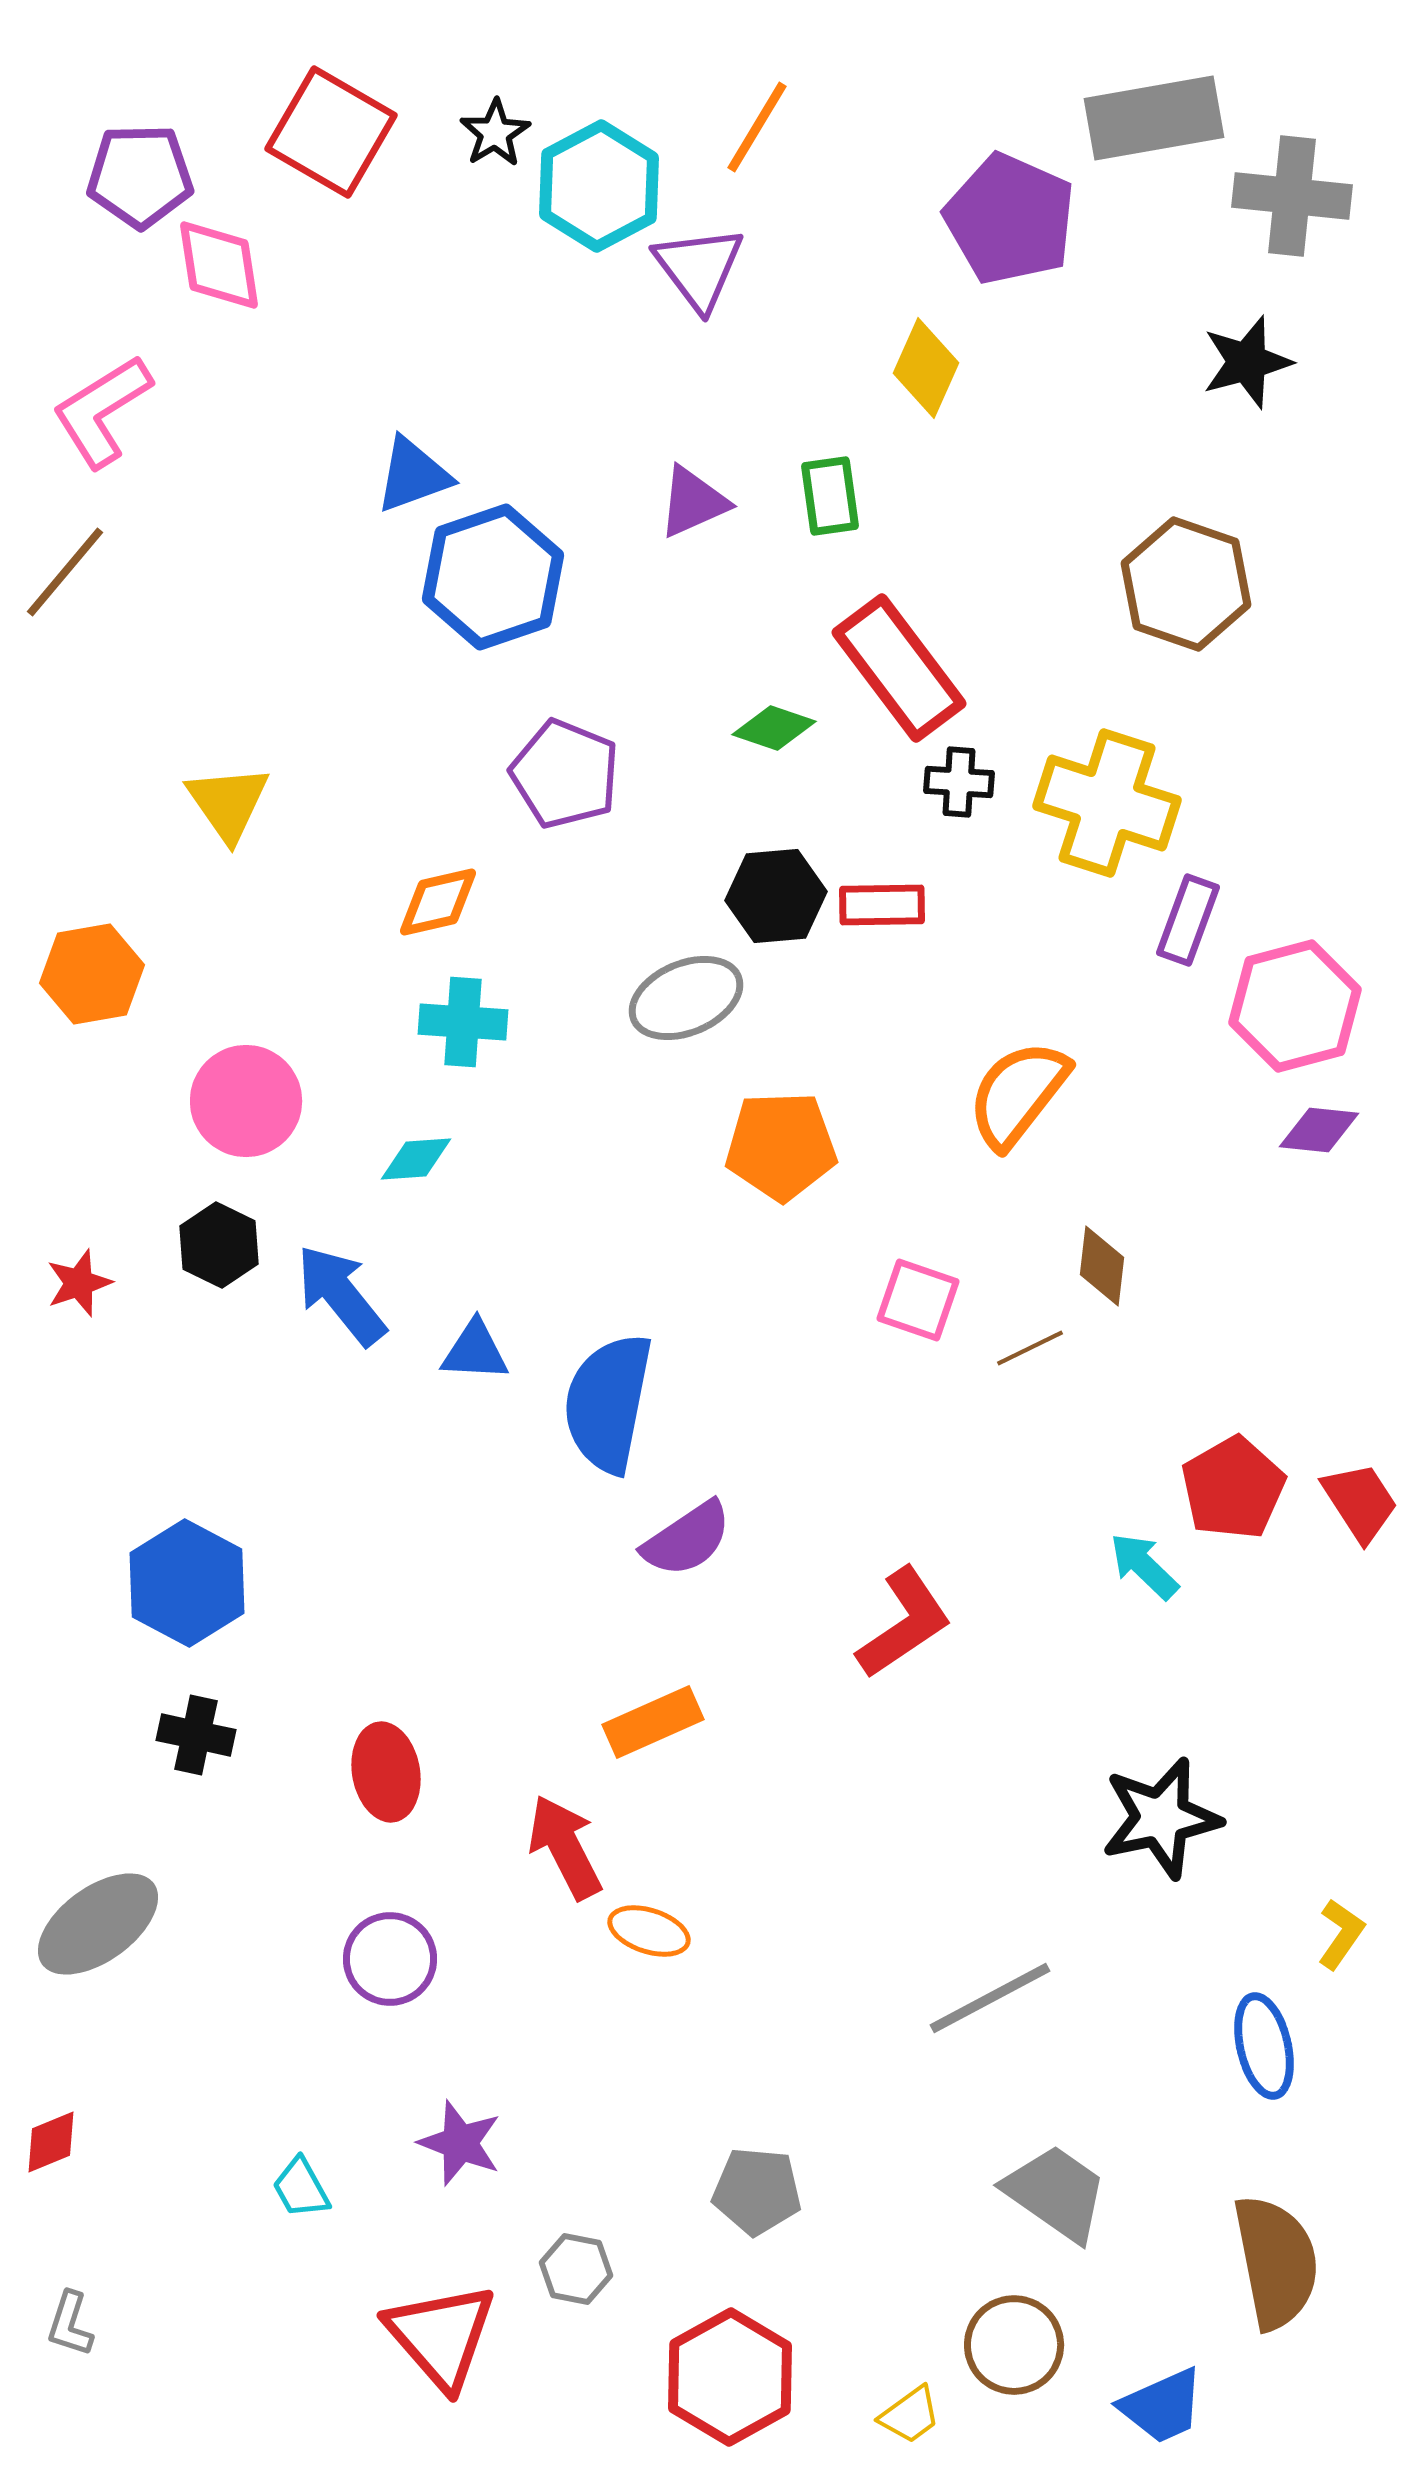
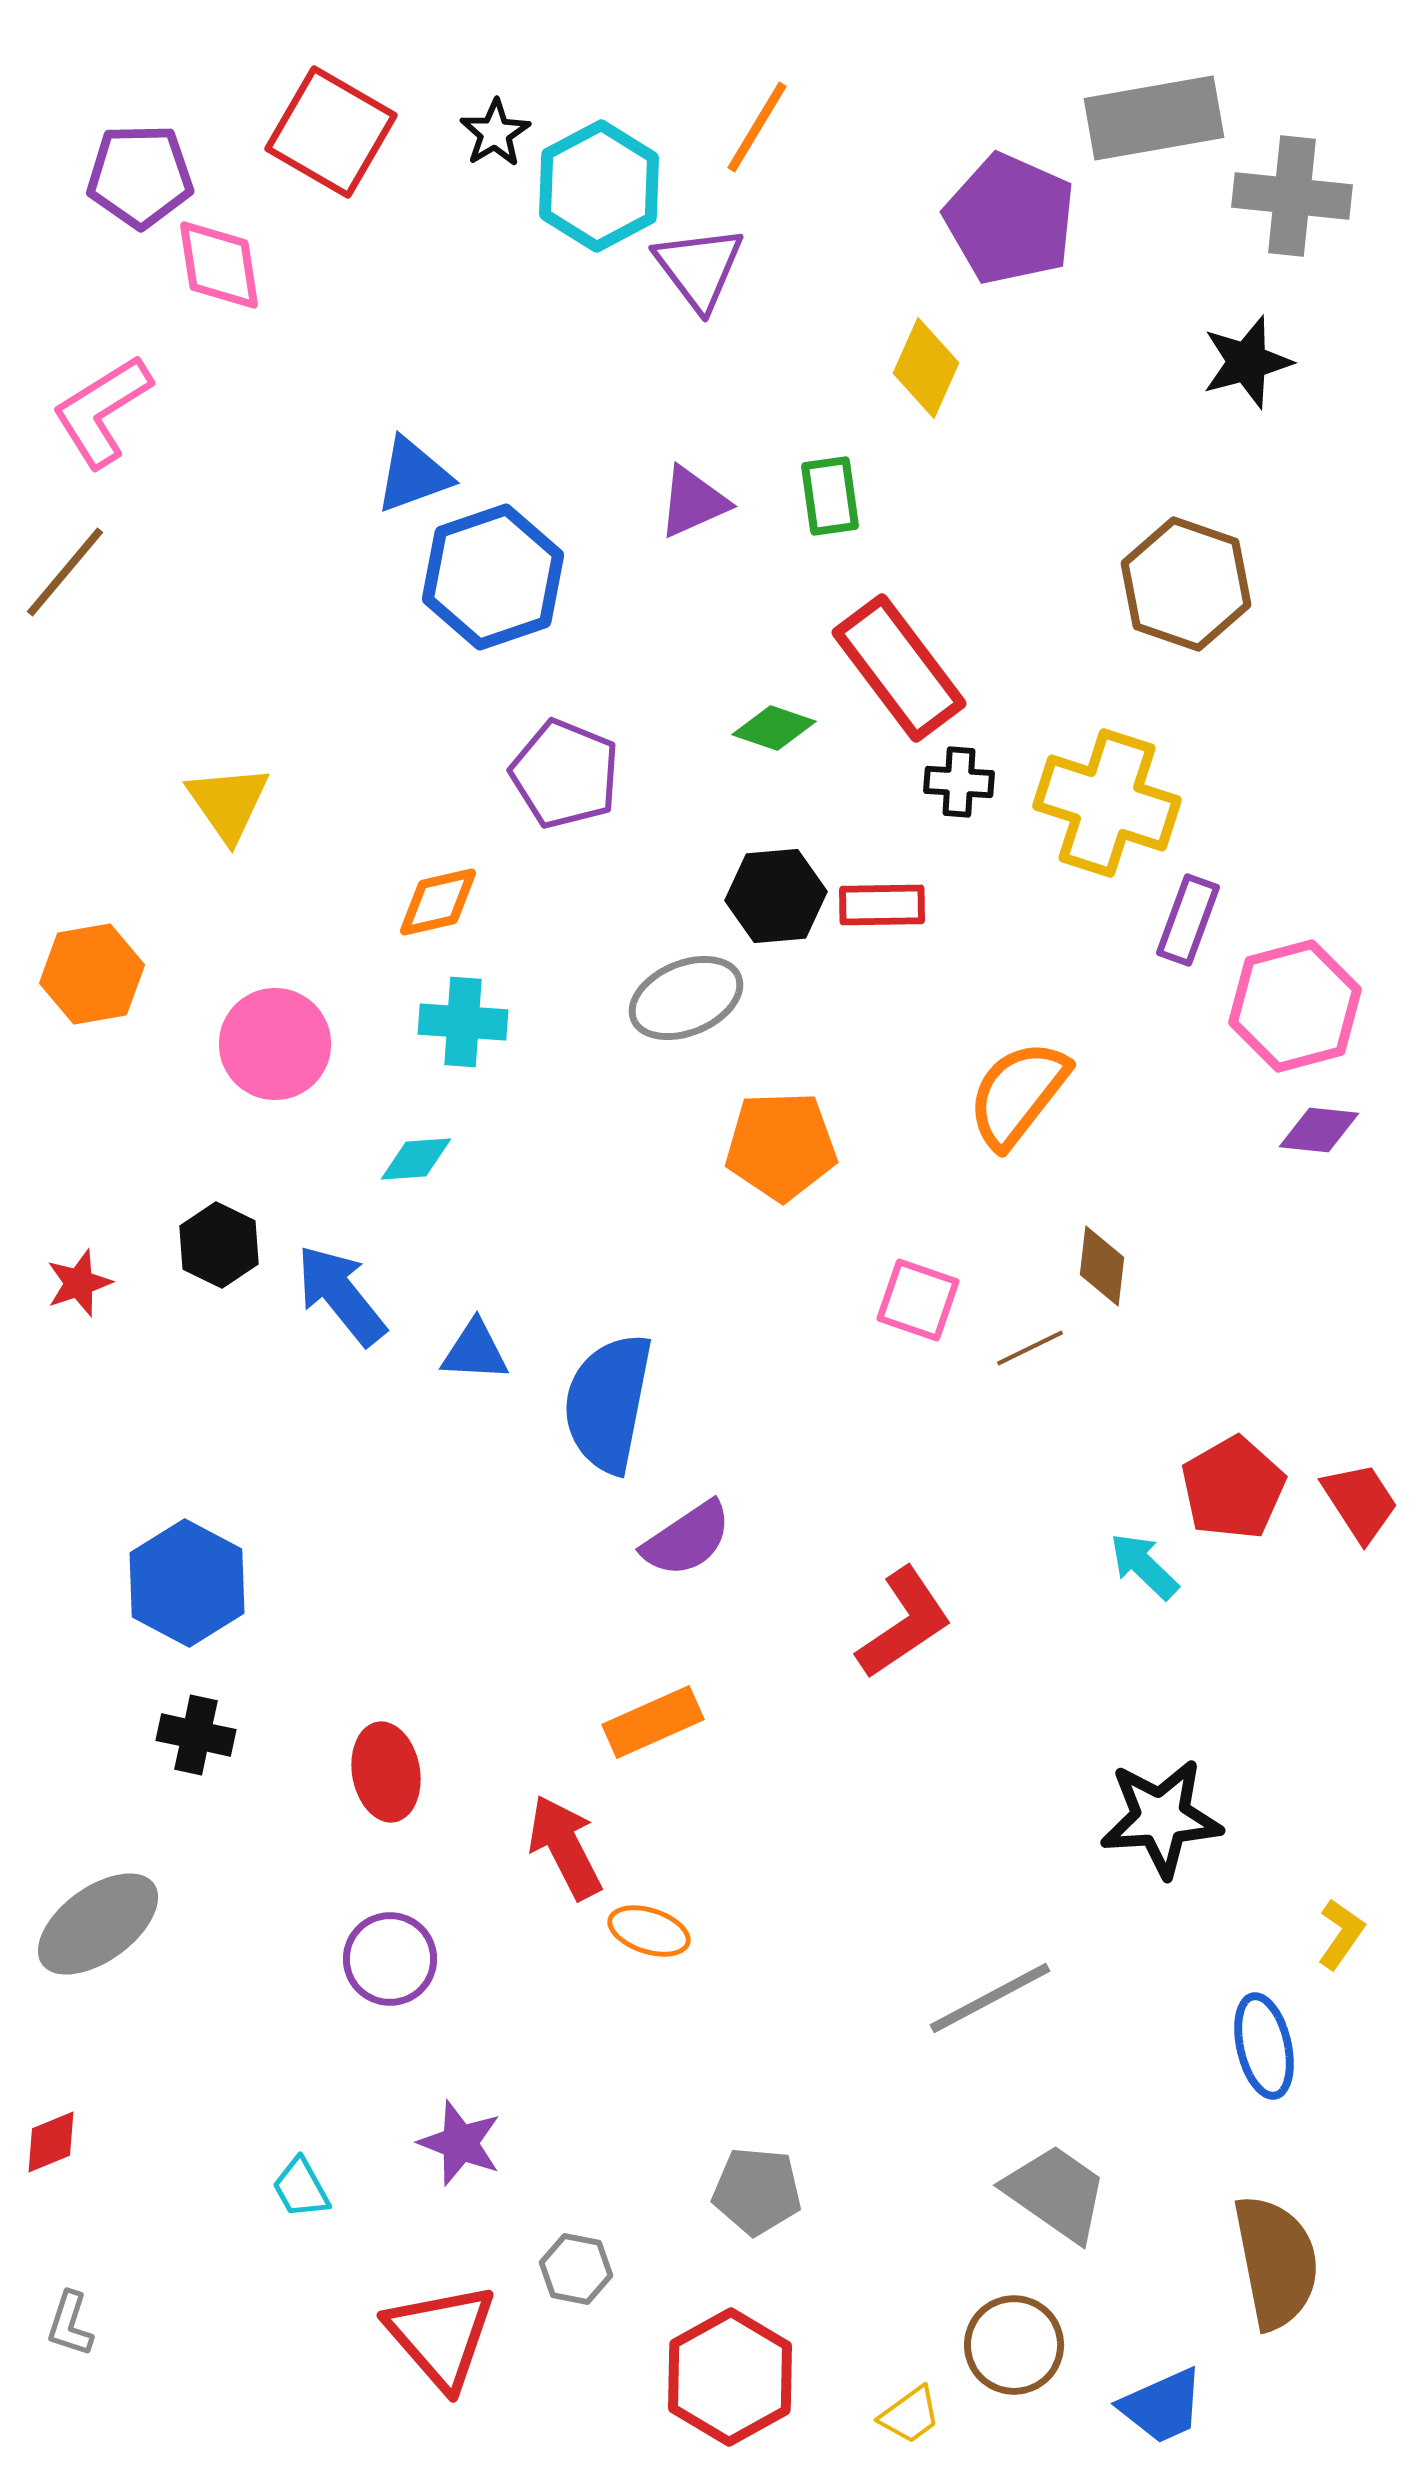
pink circle at (246, 1101): moved 29 px right, 57 px up
black star at (1161, 1818): rotated 8 degrees clockwise
